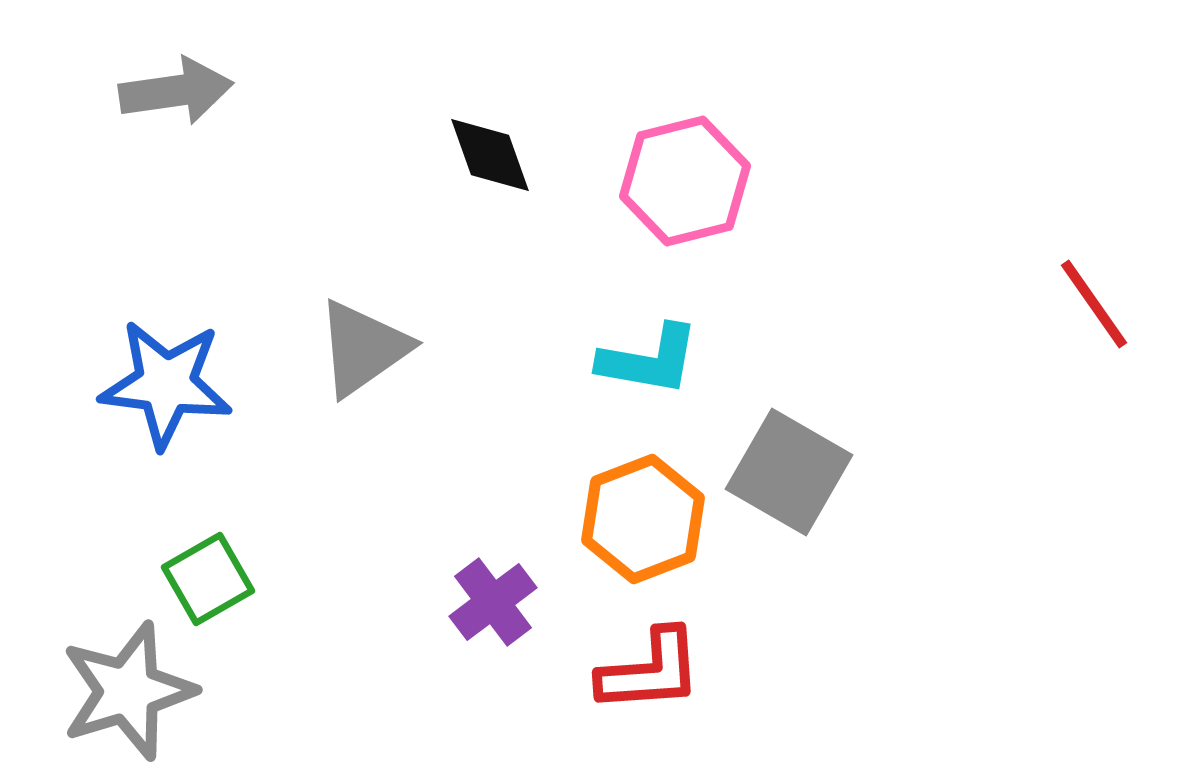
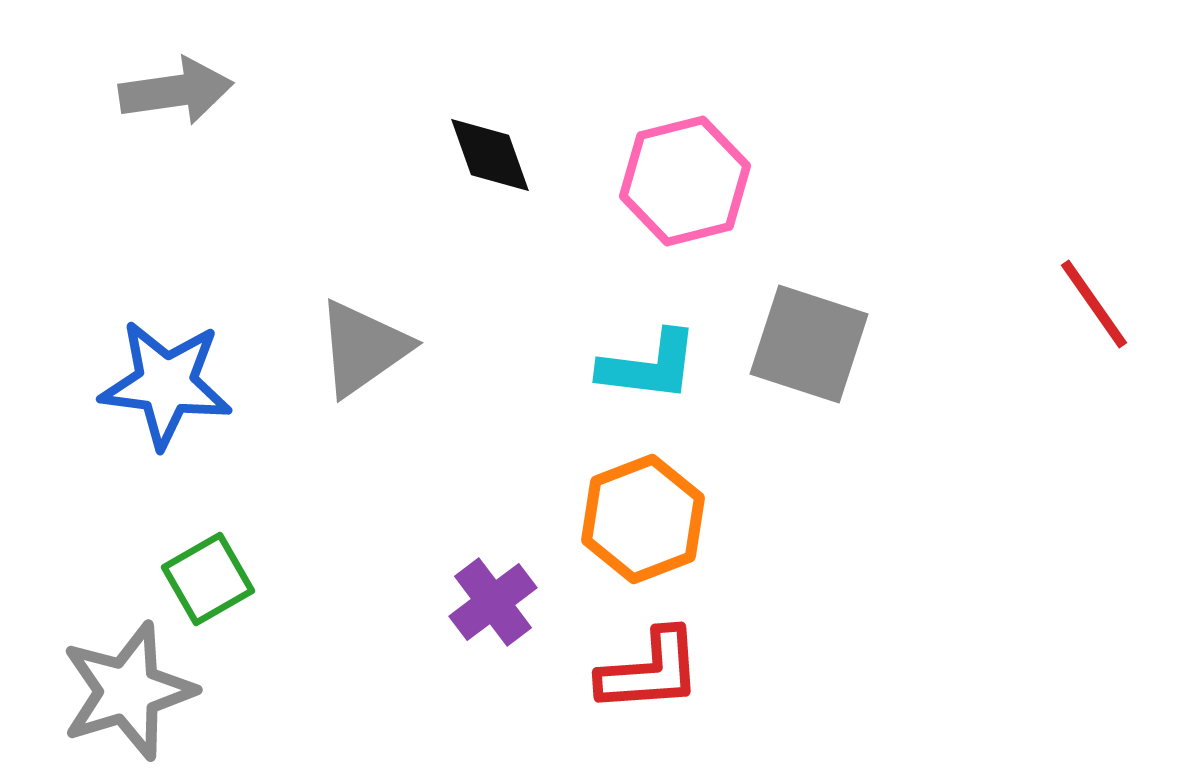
cyan L-shape: moved 6 px down; rotated 3 degrees counterclockwise
gray square: moved 20 px right, 128 px up; rotated 12 degrees counterclockwise
